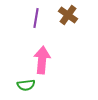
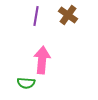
purple line: moved 2 px up
green semicircle: moved 2 px up; rotated 12 degrees clockwise
